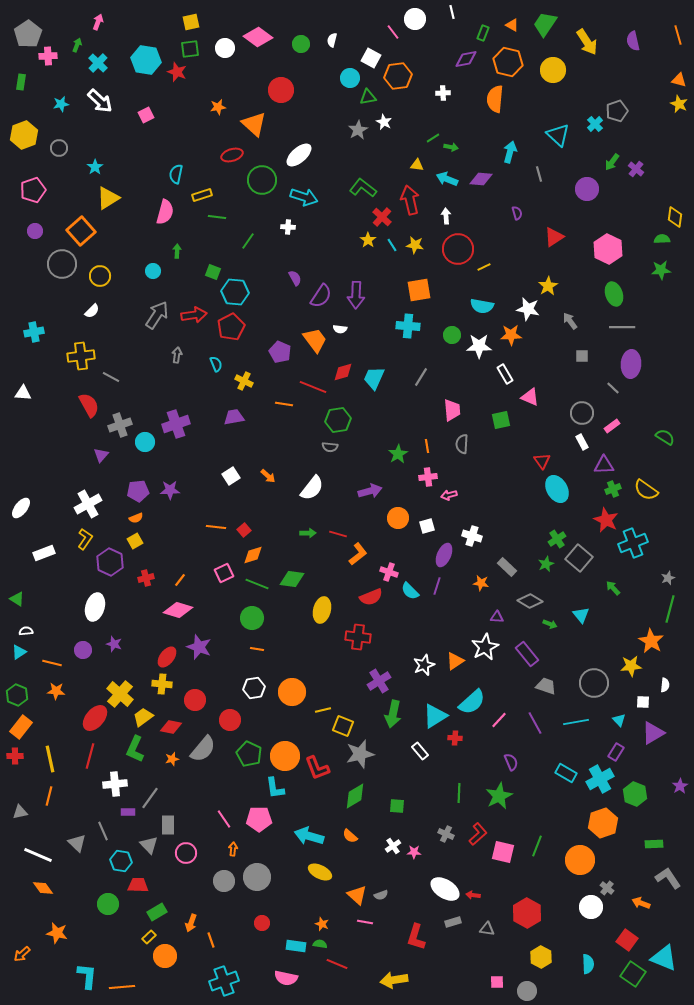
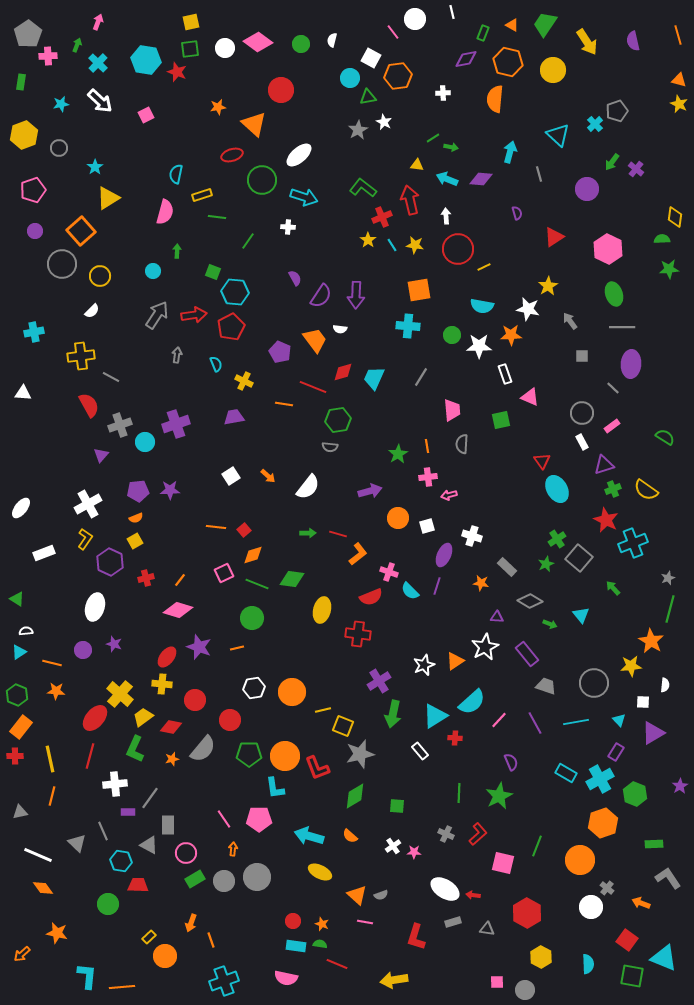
pink diamond at (258, 37): moved 5 px down
red cross at (382, 217): rotated 24 degrees clockwise
green star at (661, 270): moved 8 px right, 1 px up
white rectangle at (505, 374): rotated 12 degrees clockwise
purple triangle at (604, 465): rotated 15 degrees counterclockwise
white semicircle at (312, 488): moved 4 px left, 1 px up
red cross at (358, 637): moved 3 px up
orange line at (257, 649): moved 20 px left, 1 px up; rotated 24 degrees counterclockwise
green pentagon at (249, 754): rotated 25 degrees counterclockwise
orange line at (49, 796): moved 3 px right
gray triangle at (149, 845): rotated 18 degrees counterclockwise
pink square at (503, 852): moved 11 px down
green rectangle at (157, 912): moved 38 px right, 33 px up
red circle at (262, 923): moved 31 px right, 2 px up
green square at (633, 974): moved 1 px left, 2 px down; rotated 25 degrees counterclockwise
gray circle at (527, 991): moved 2 px left, 1 px up
